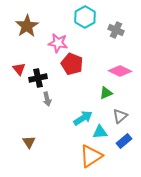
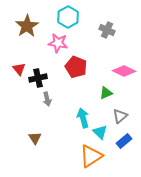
cyan hexagon: moved 17 px left
gray cross: moved 9 px left
red pentagon: moved 4 px right, 3 px down
pink diamond: moved 4 px right
cyan arrow: rotated 72 degrees counterclockwise
cyan triangle: rotated 49 degrees clockwise
brown triangle: moved 6 px right, 4 px up
